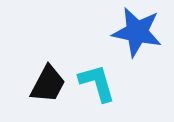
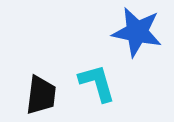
black trapezoid: moved 7 px left, 11 px down; rotated 21 degrees counterclockwise
